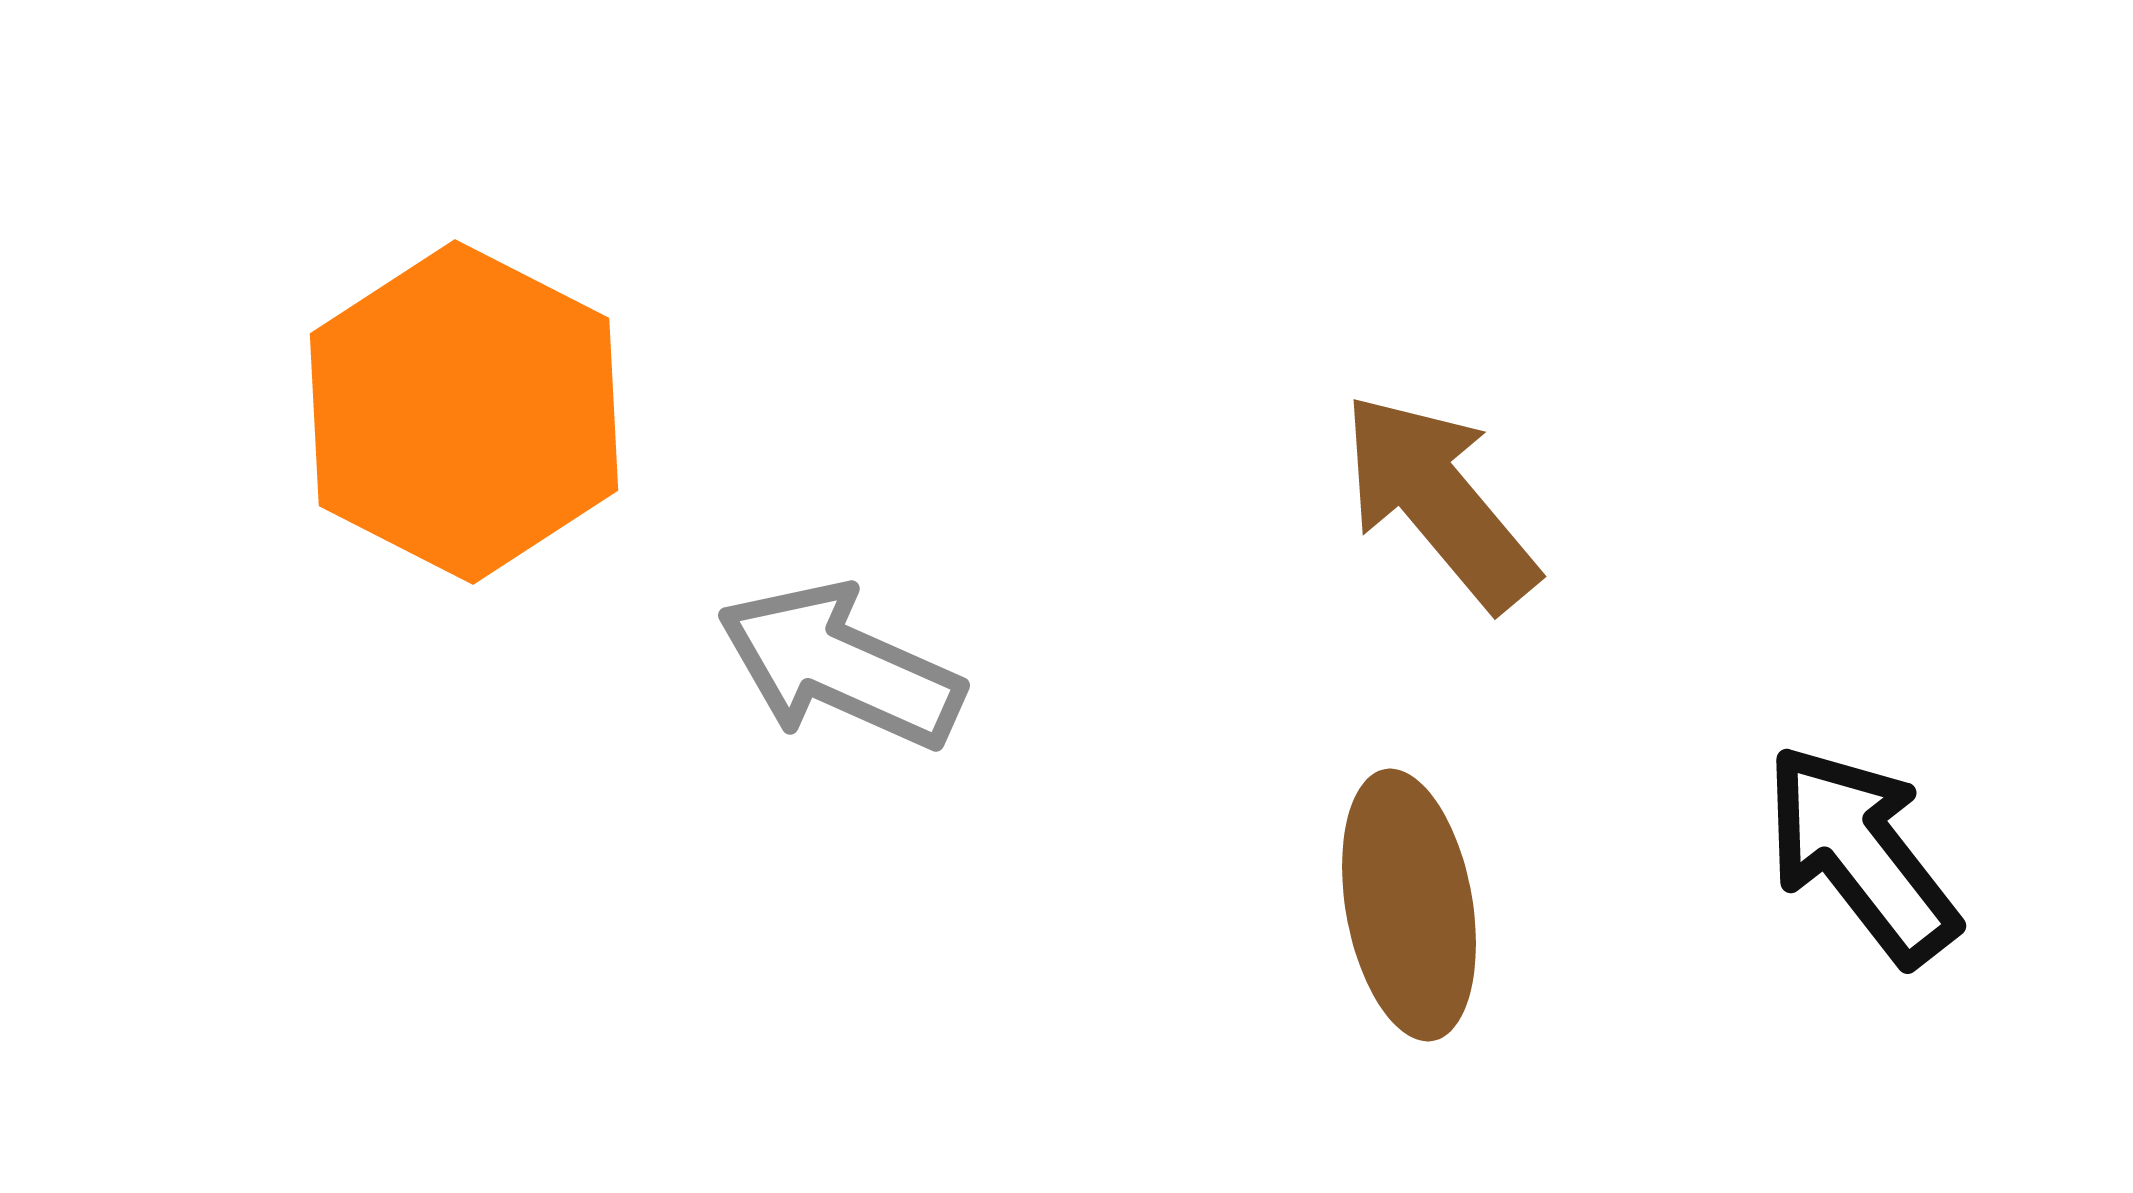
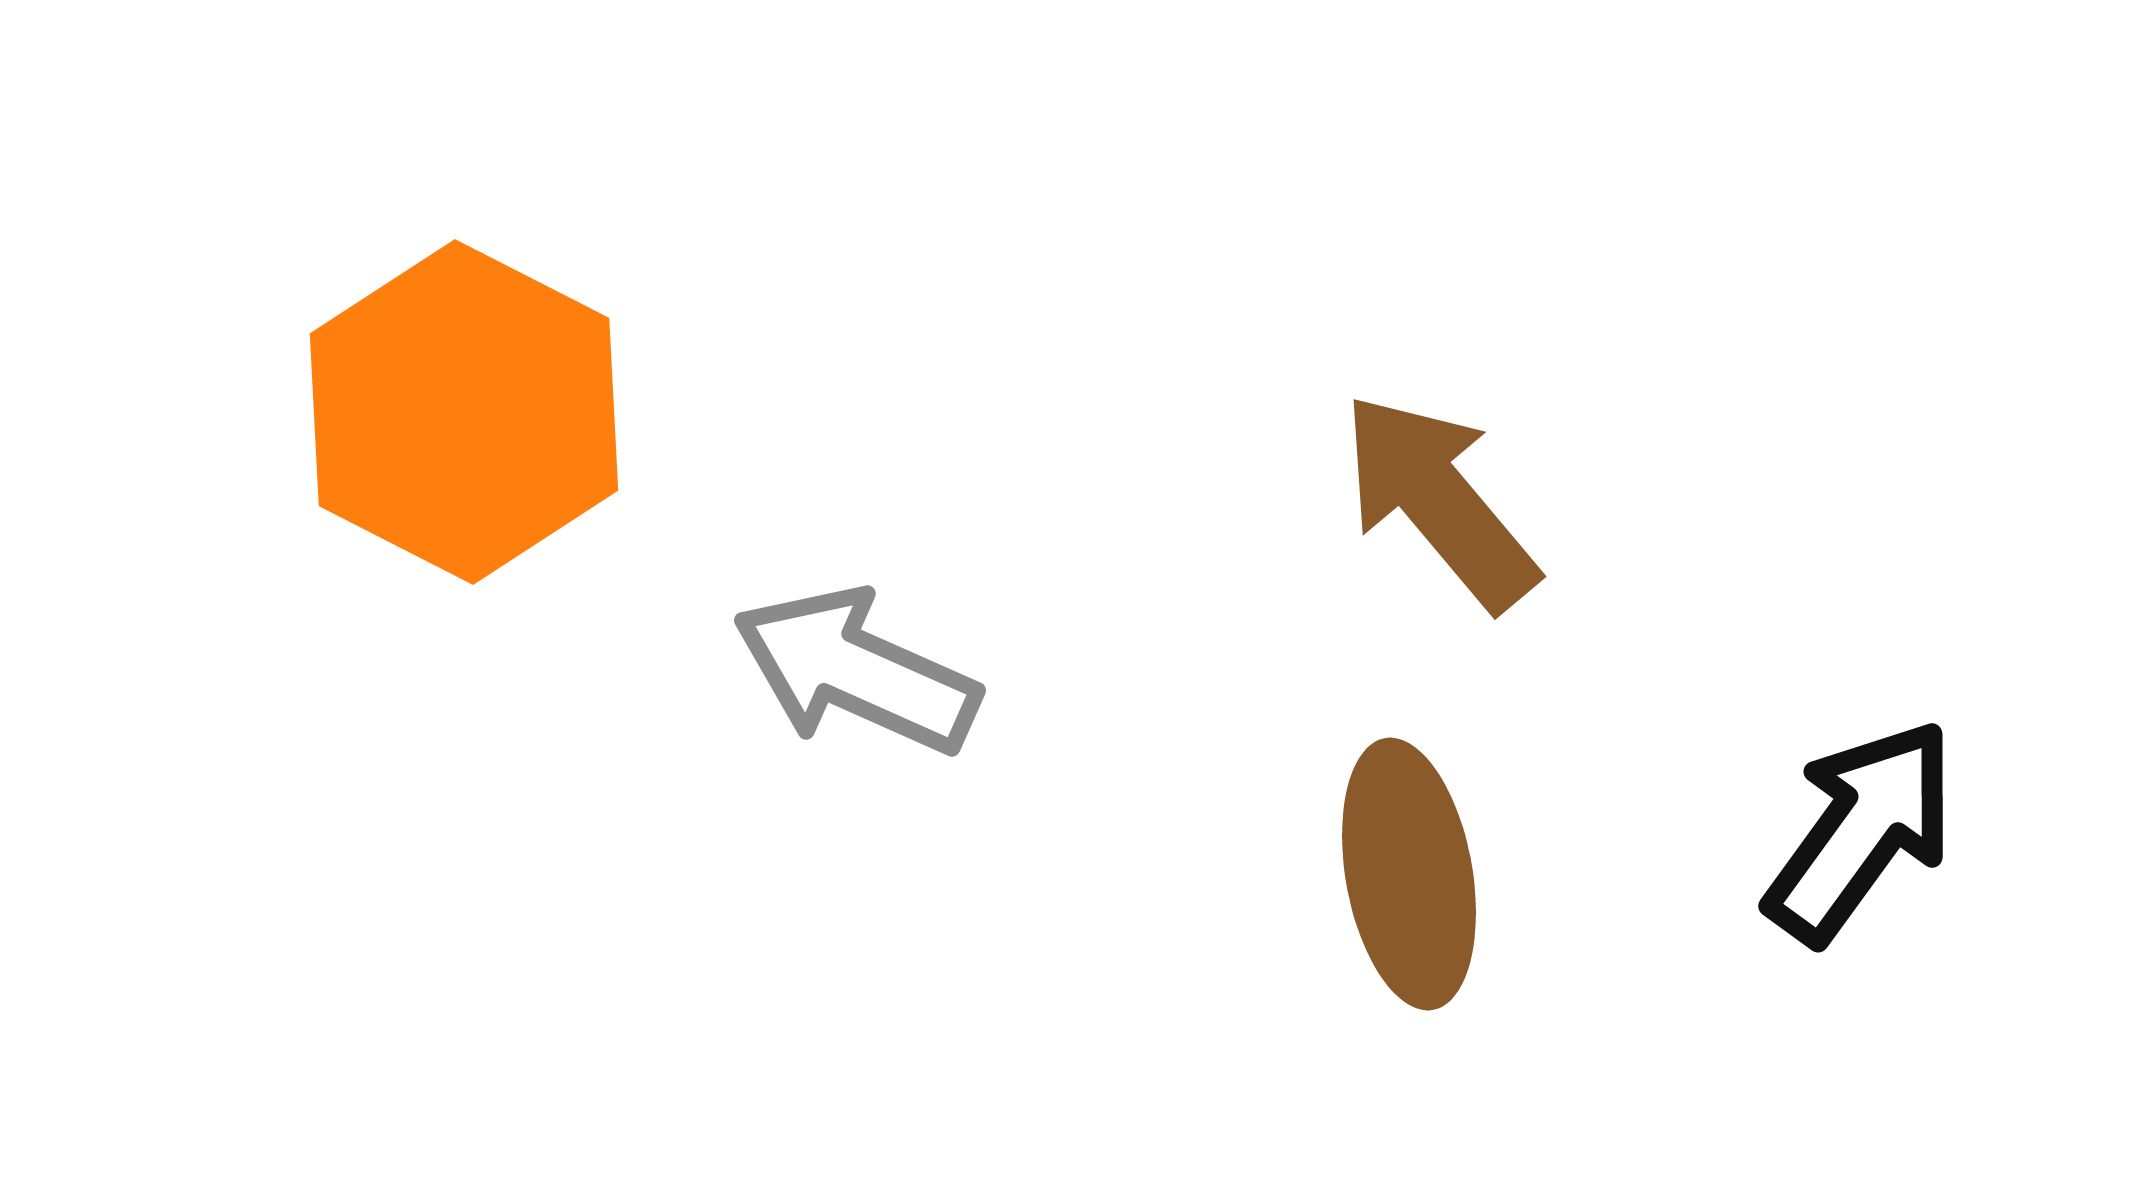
gray arrow: moved 16 px right, 5 px down
black arrow: moved 23 px up; rotated 74 degrees clockwise
brown ellipse: moved 31 px up
